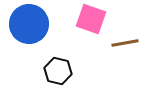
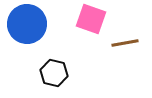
blue circle: moved 2 px left
black hexagon: moved 4 px left, 2 px down
